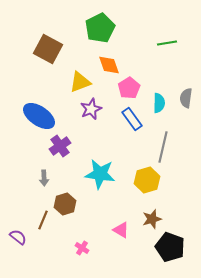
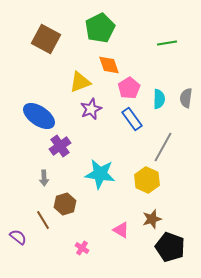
brown square: moved 2 px left, 10 px up
cyan semicircle: moved 4 px up
gray line: rotated 16 degrees clockwise
yellow hexagon: rotated 20 degrees counterclockwise
brown line: rotated 54 degrees counterclockwise
